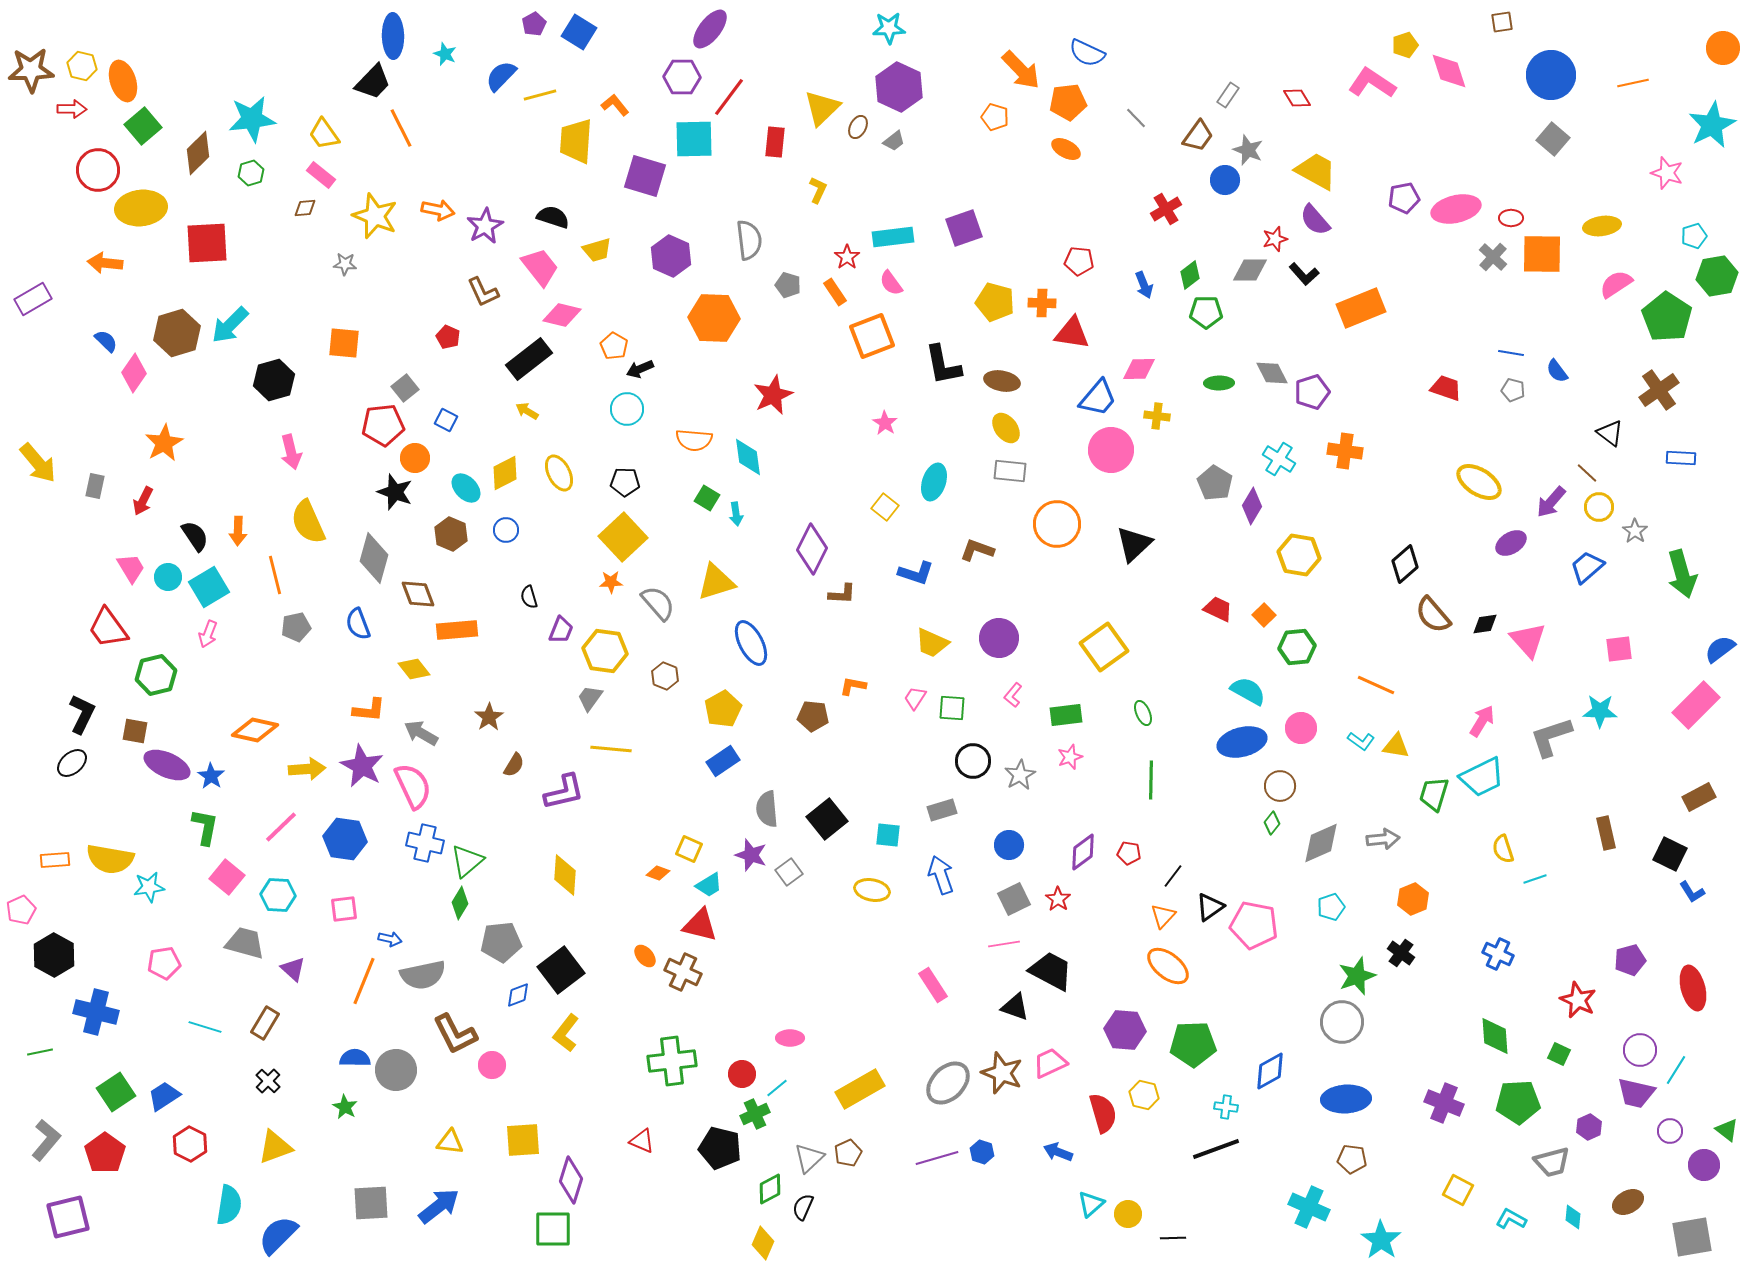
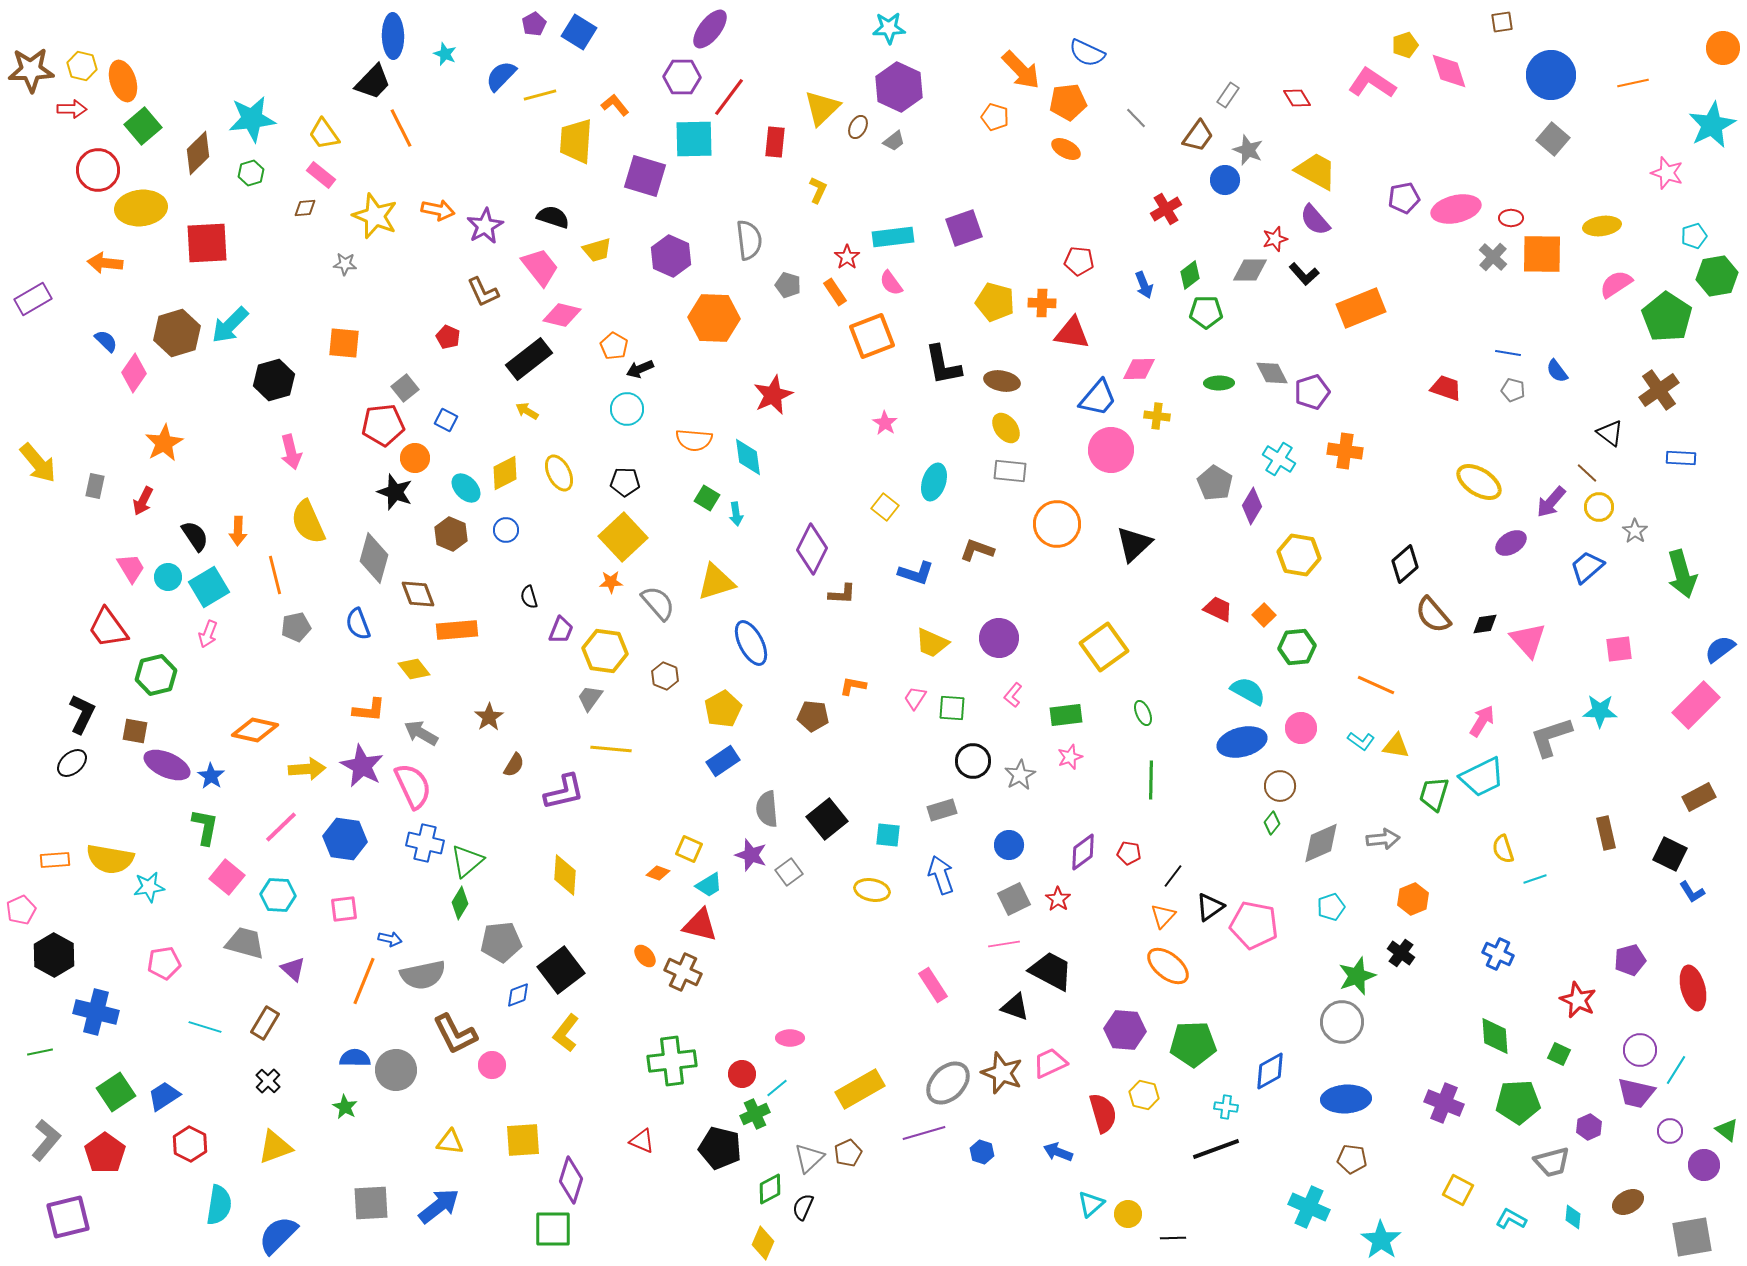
blue line at (1511, 353): moved 3 px left
purple line at (937, 1158): moved 13 px left, 25 px up
cyan semicircle at (229, 1205): moved 10 px left
